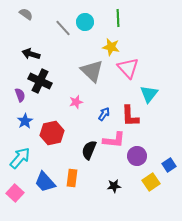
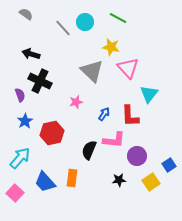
green line: rotated 60 degrees counterclockwise
black star: moved 5 px right, 6 px up
